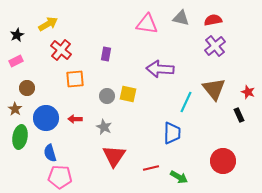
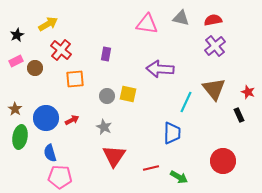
brown circle: moved 8 px right, 20 px up
red arrow: moved 3 px left, 1 px down; rotated 152 degrees clockwise
